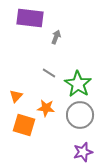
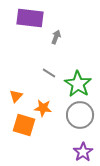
orange star: moved 3 px left
purple star: rotated 18 degrees counterclockwise
